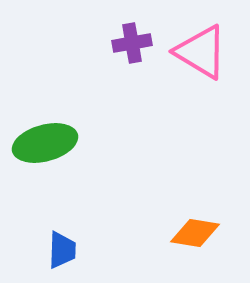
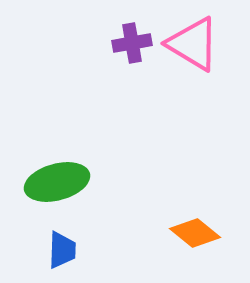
pink triangle: moved 8 px left, 8 px up
green ellipse: moved 12 px right, 39 px down
orange diamond: rotated 30 degrees clockwise
